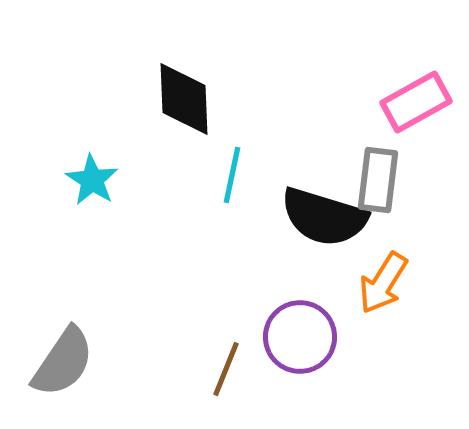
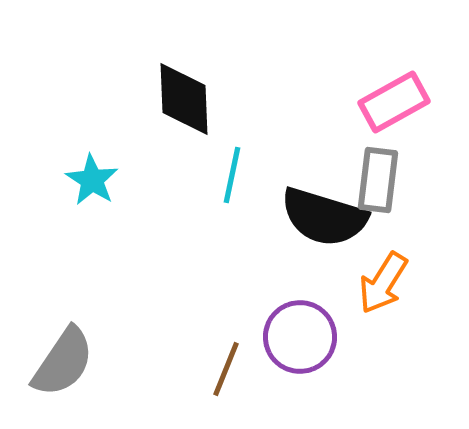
pink rectangle: moved 22 px left
